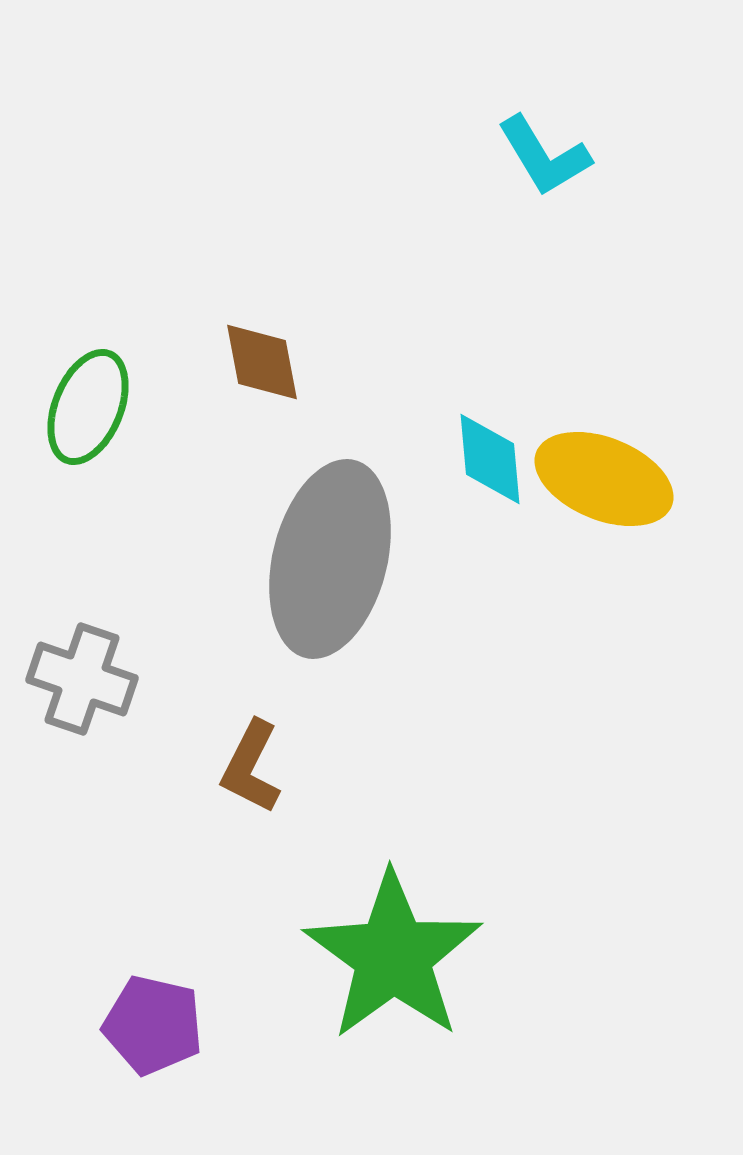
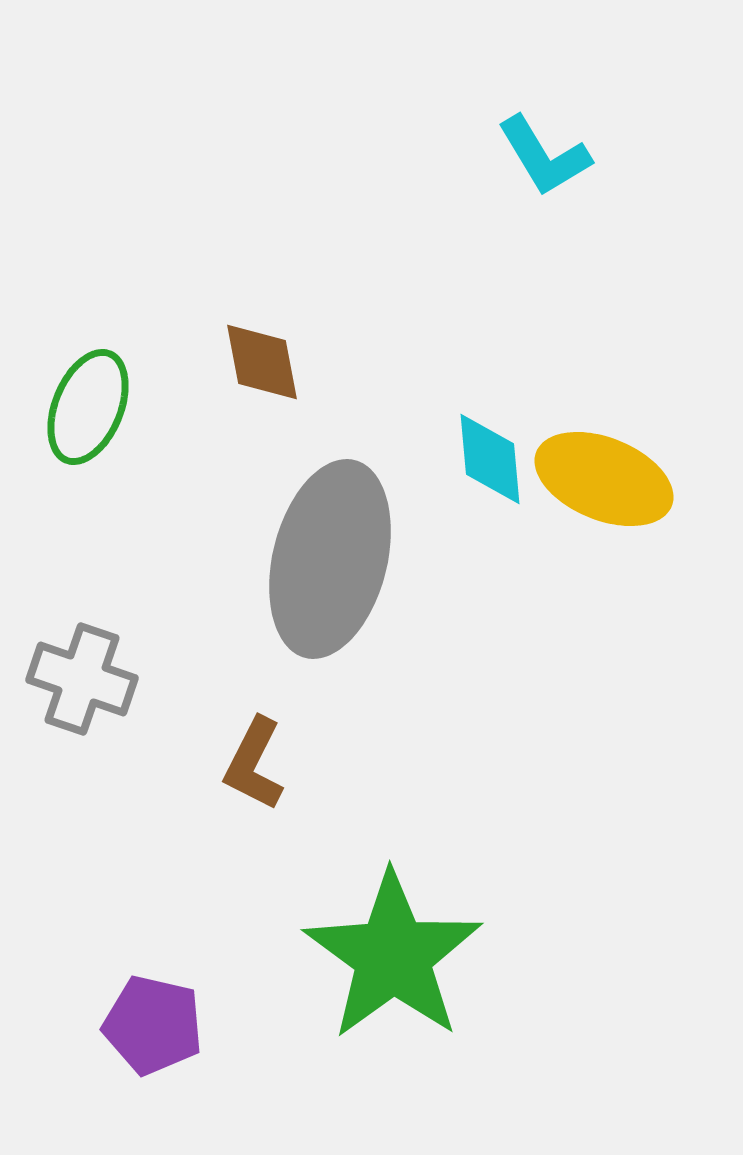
brown L-shape: moved 3 px right, 3 px up
